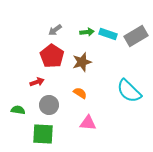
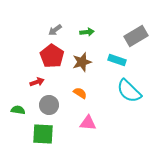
cyan rectangle: moved 9 px right, 26 px down
